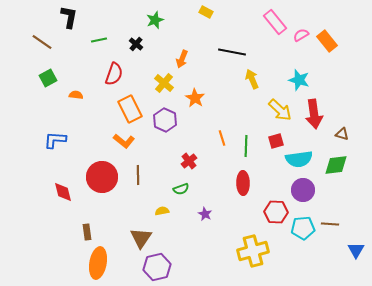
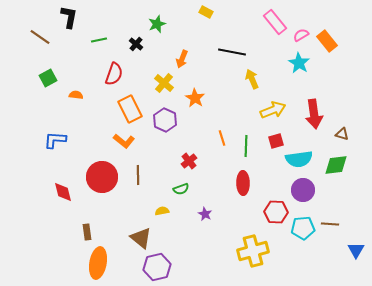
green star at (155, 20): moved 2 px right, 4 px down
brown line at (42, 42): moved 2 px left, 5 px up
cyan star at (299, 80): moved 17 px up; rotated 15 degrees clockwise
yellow arrow at (280, 110): moved 7 px left; rotated 65 degrees counterclockwise
brown triangle at (141, 238): rotated 25 degrees counterclockwise
